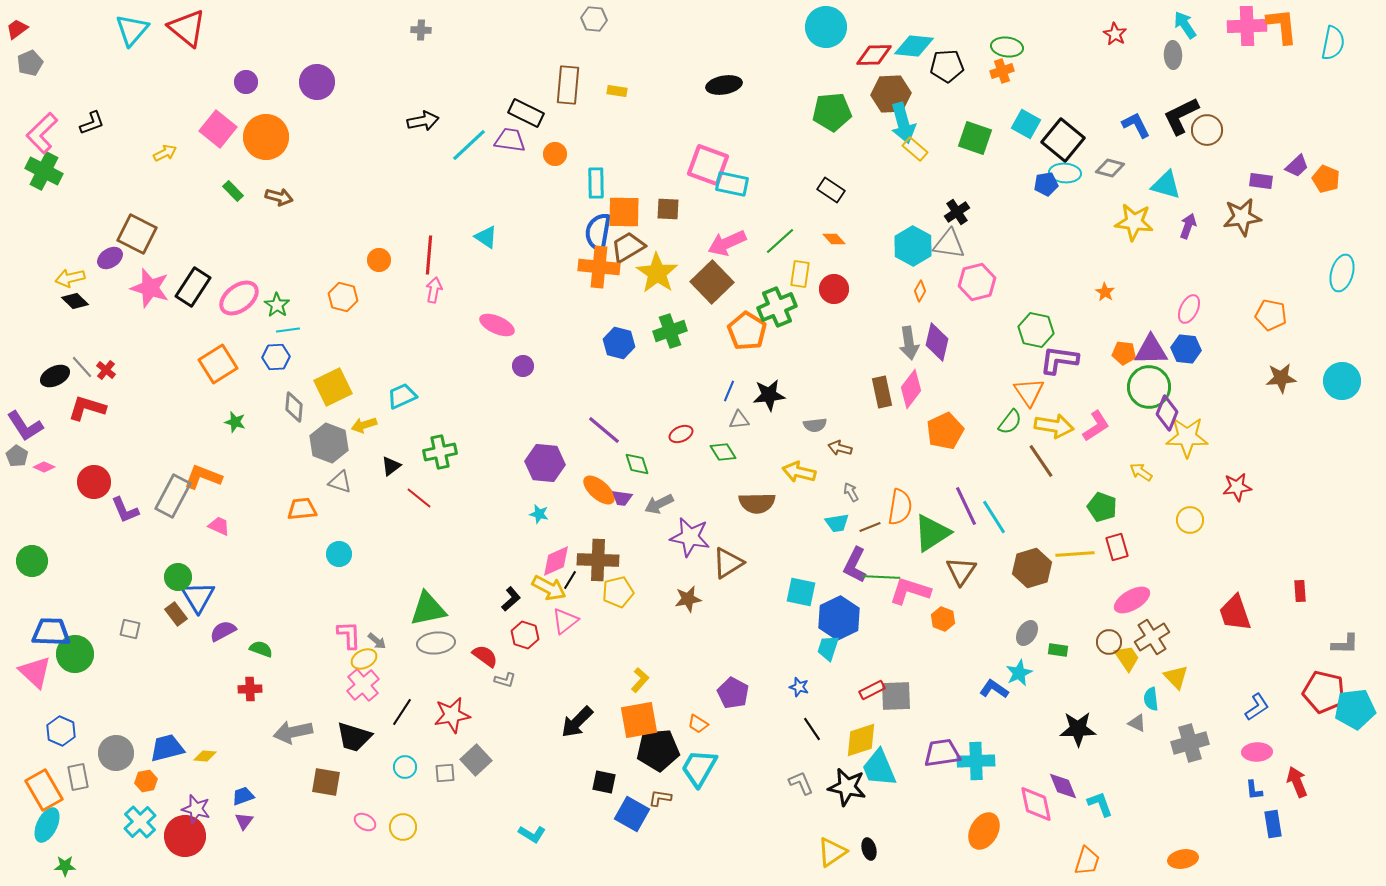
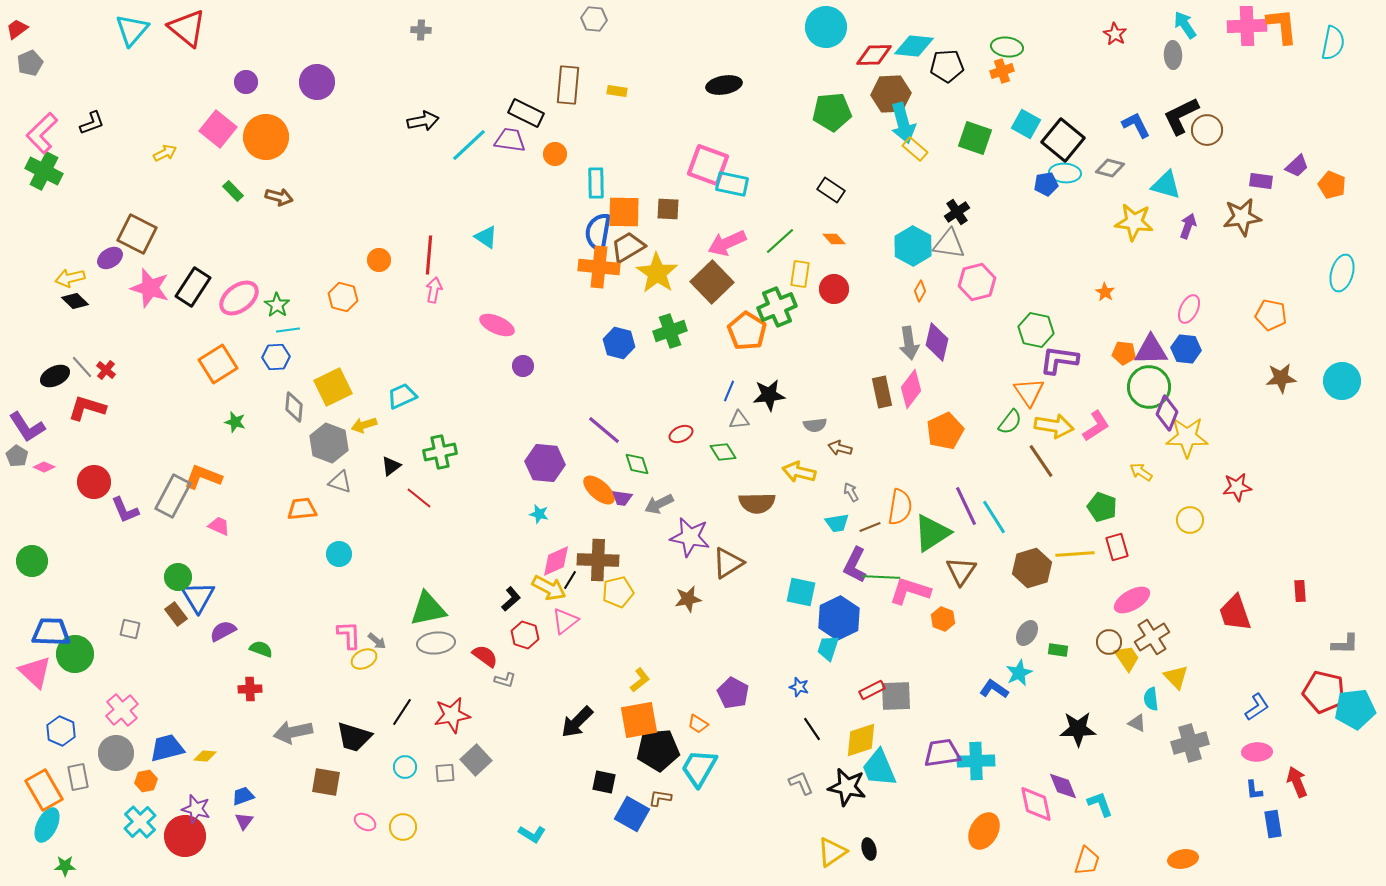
orange pentagon at (1326, 179): moved 6 px right, 6 px down
purple L-shape at (25, 426): moved 2 px right, 1 px down
yellow L-shape at (640, 680): rotated 10 degrees clockwise
pink cross at (363, 685): moved 241 px left, 25 px down
